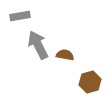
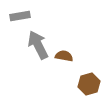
brown semicircle: moved 1 px left, 1 px down
brown hexagon: moved 1 px left, 2 px down
